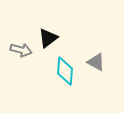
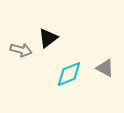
gray triangle: moved 9 px right, 6 px down
cyan diamond: moved 4 px right, 3 px down; rotated 64 degrees clockwise
